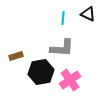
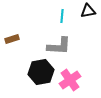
black triangle: moved 3 px up; rotated 35 degrees counterclockwise
cyan line: moved 1 px left, 2 px up
gray L-shape: moved 3 px left, 2 px up
brown rectangle: moved 4 px left, 17 px up
